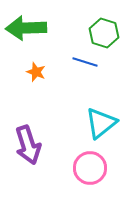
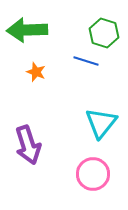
green arrow: moved 1 px right, 2 px down
blue line: moved 1 px right, 1 px up
cyan triangle: rotated 12 degrees counterclockwise
pink circle: moved 3 px right, 6 px down
